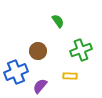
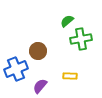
green semicircle: moved 9 px right; rotated 96 degrees counterclockwise
green cross: moved 11 px up; rotated 10 degrees clockwise
blue cross: moved 3 px up
